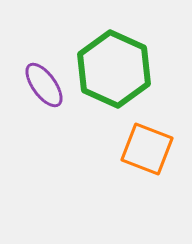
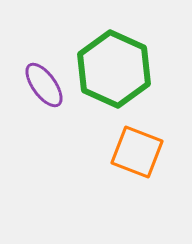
orange square: moved 10 px left, 3 px down
